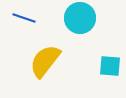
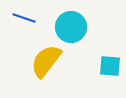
cyan circle: moved 9 px left, 9 px down
yellow semicircle: moved 1 px right
